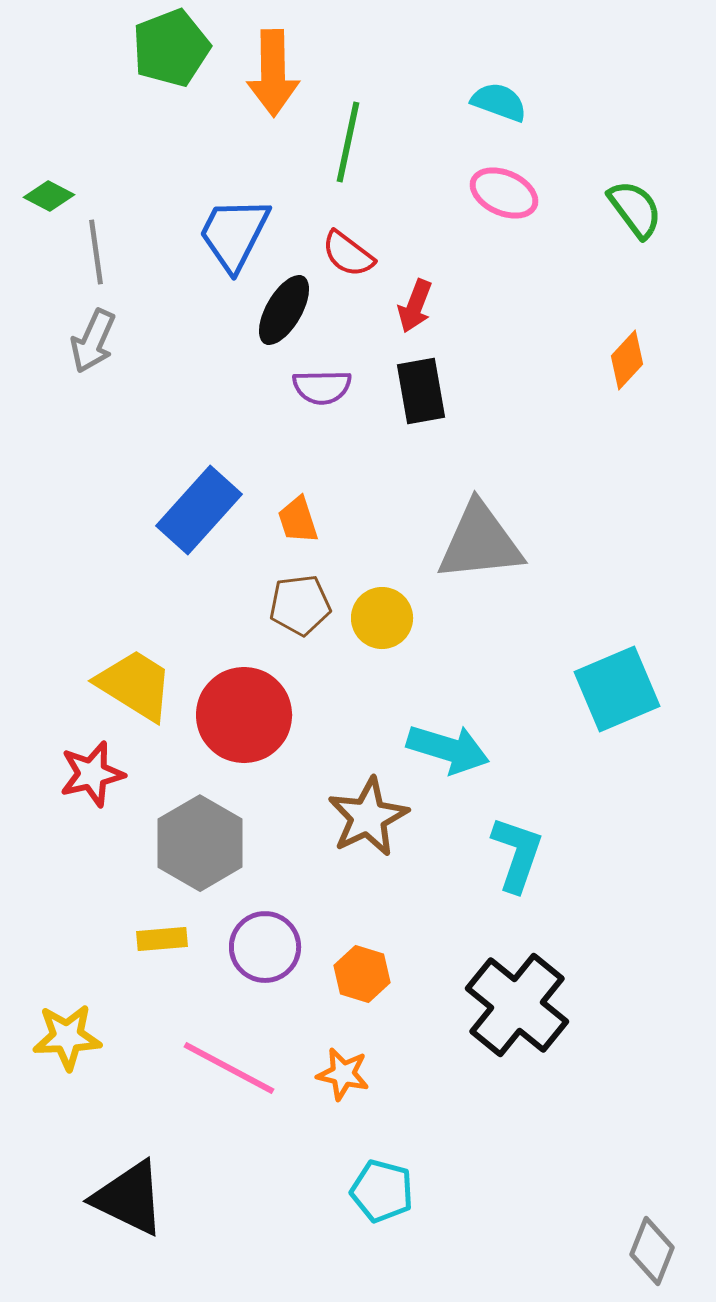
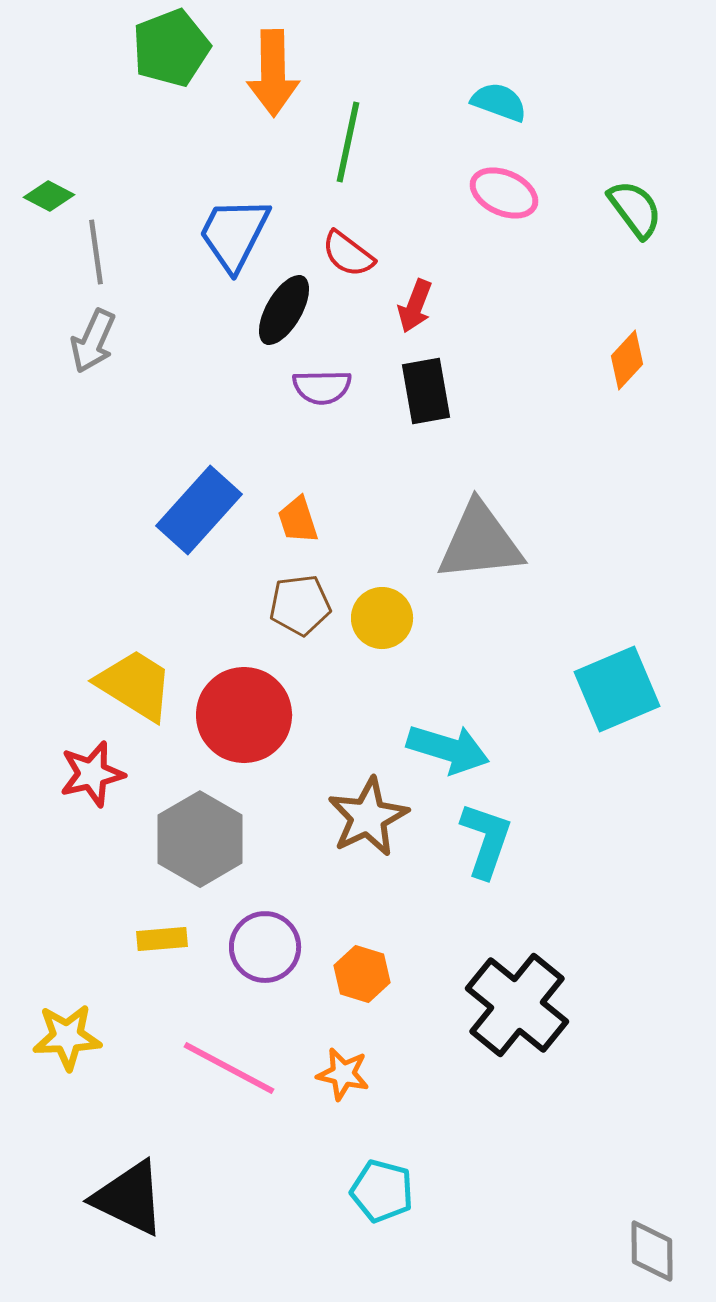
black rectangle: moved 5 px right
gray hexagon: moved 4 px up
cyan L-shape: moved 31 px left, 14 px up
gray diamond: rotated 22 degrees counterclockwise
